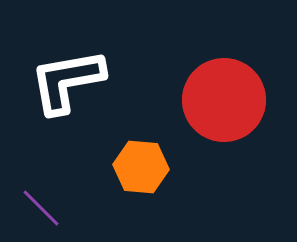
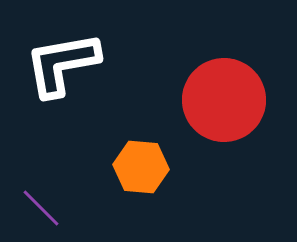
white L-shape: moved 5 px left, 17 px up
